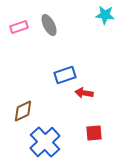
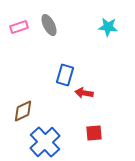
cyan star: moved 3 px right, 12 px down
blue rectangle: rotated 55 degrees counterclockwise
